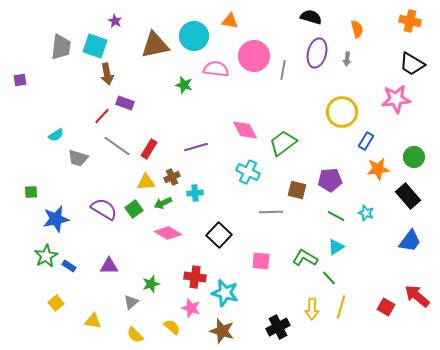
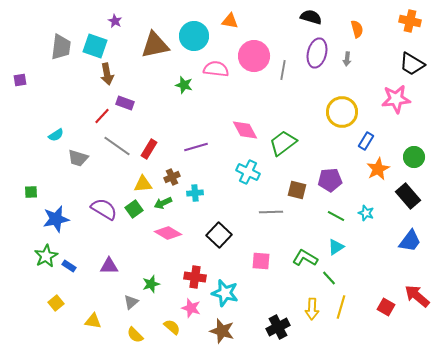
orange star at (378, 169): rotated 20 degrees counterclockwise
yellow triangle at (146, 182): moved 3 px left, 2 px down
